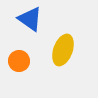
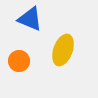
blue triangle: rotated 12 degrees counterclockwise
